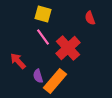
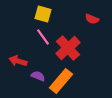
red semicircle: moved 2 px right, 1 px down; rotated 48 degrees counterclockwise
red arrow: rotated 30 degrees counterclockwise
purple semicircle: rotated 128 degrees clockwise
orange rectangle: moved 6 px right
